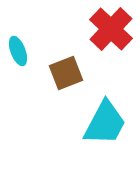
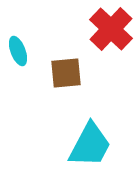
brown square: rotated 16 degrees clockwise
cyan trapezoid: moved 15 px left, 22 px down
